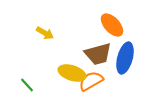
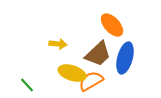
yellow arrow: moved 13 px right, 11 px down; rotated 24 degrees counterclockwise
brown trapezoid: rotated 28 degrees counterclockwise
